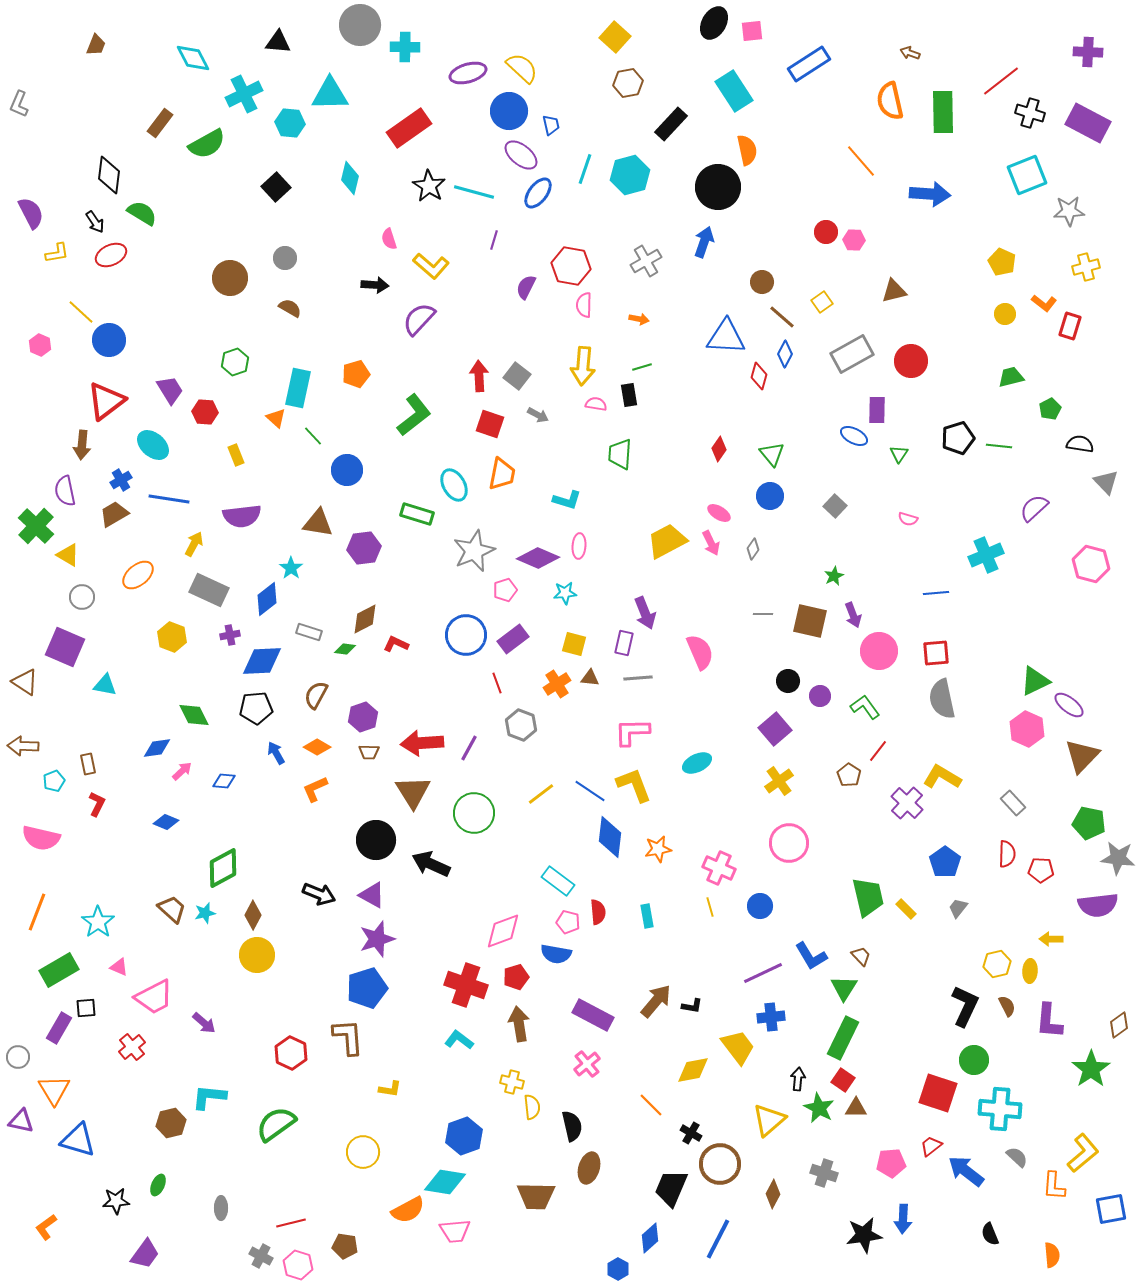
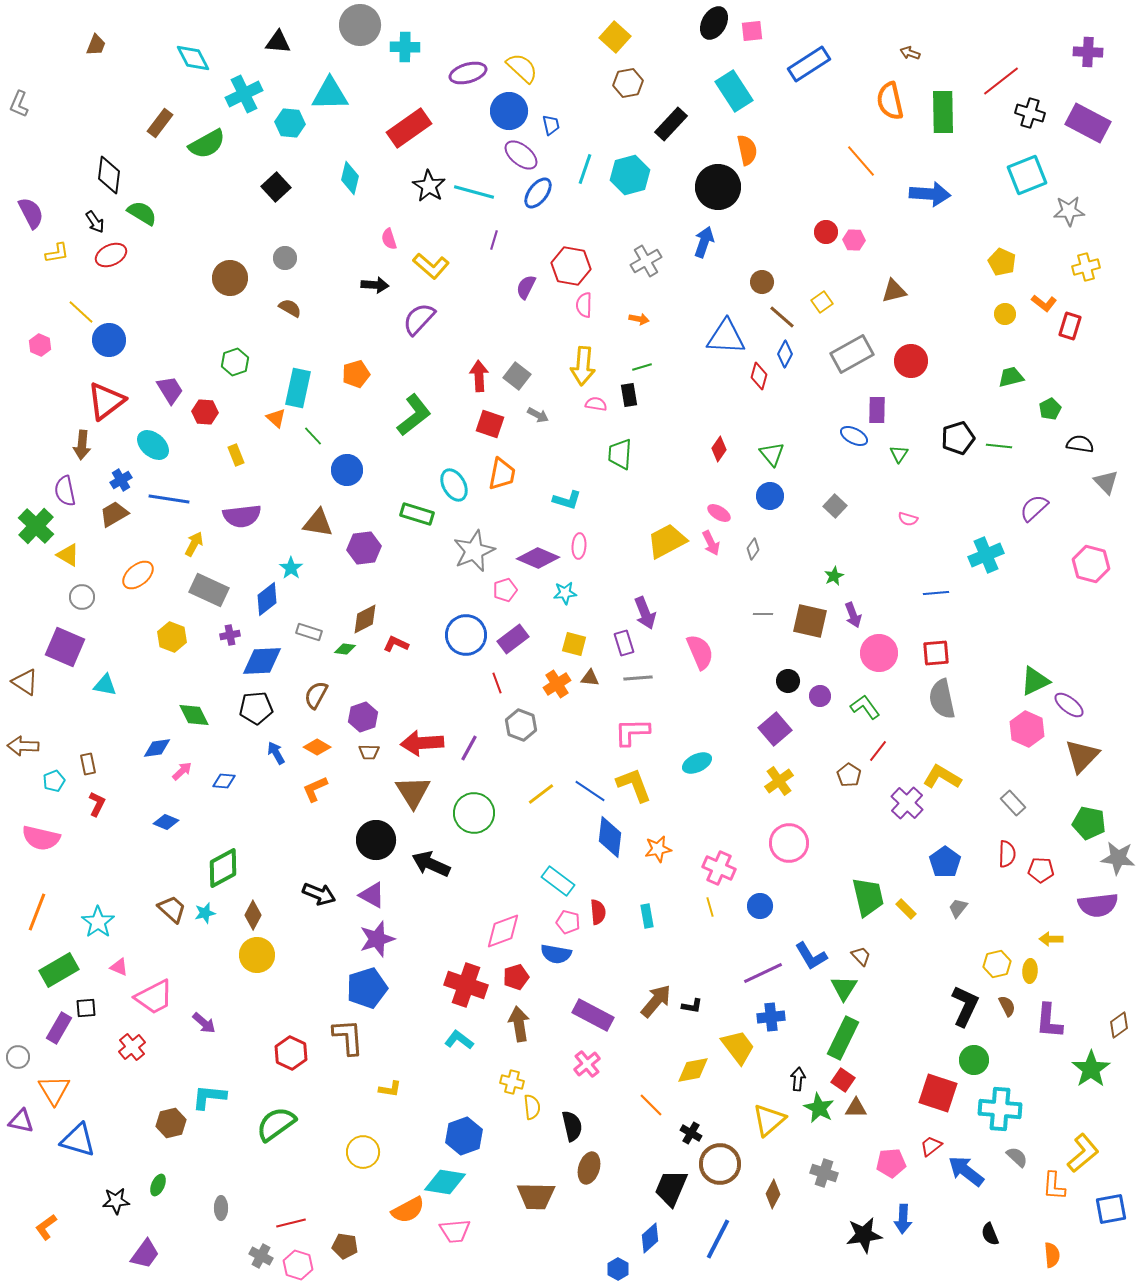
purple rectangle at (624, 643): rotated 30 degrees counterclockwise
pink circle at (879, 651): moved 2 px down
